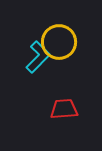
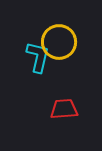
cyan L-shape: rotated 32 degrees counterclockwise
